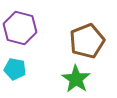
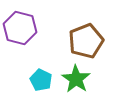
brown pentagon: moved 1 px left
cyan pentagon: moved 26 px right, 11 px down; rotated 15 degrees clockwise
